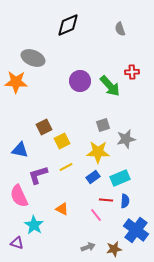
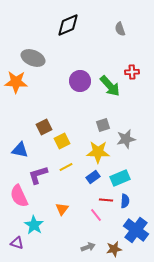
orange triangle: rotated 40 degrees clockwise
